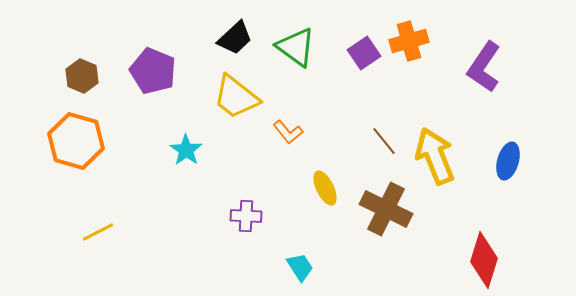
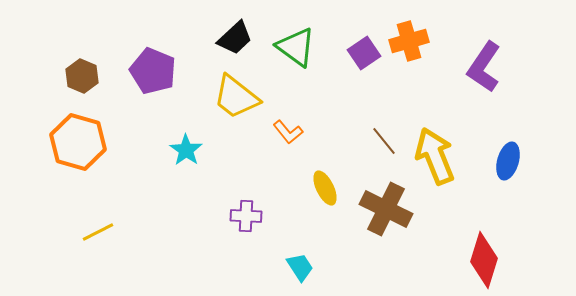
orange hexagon: moved 2 px right, 1 px down
